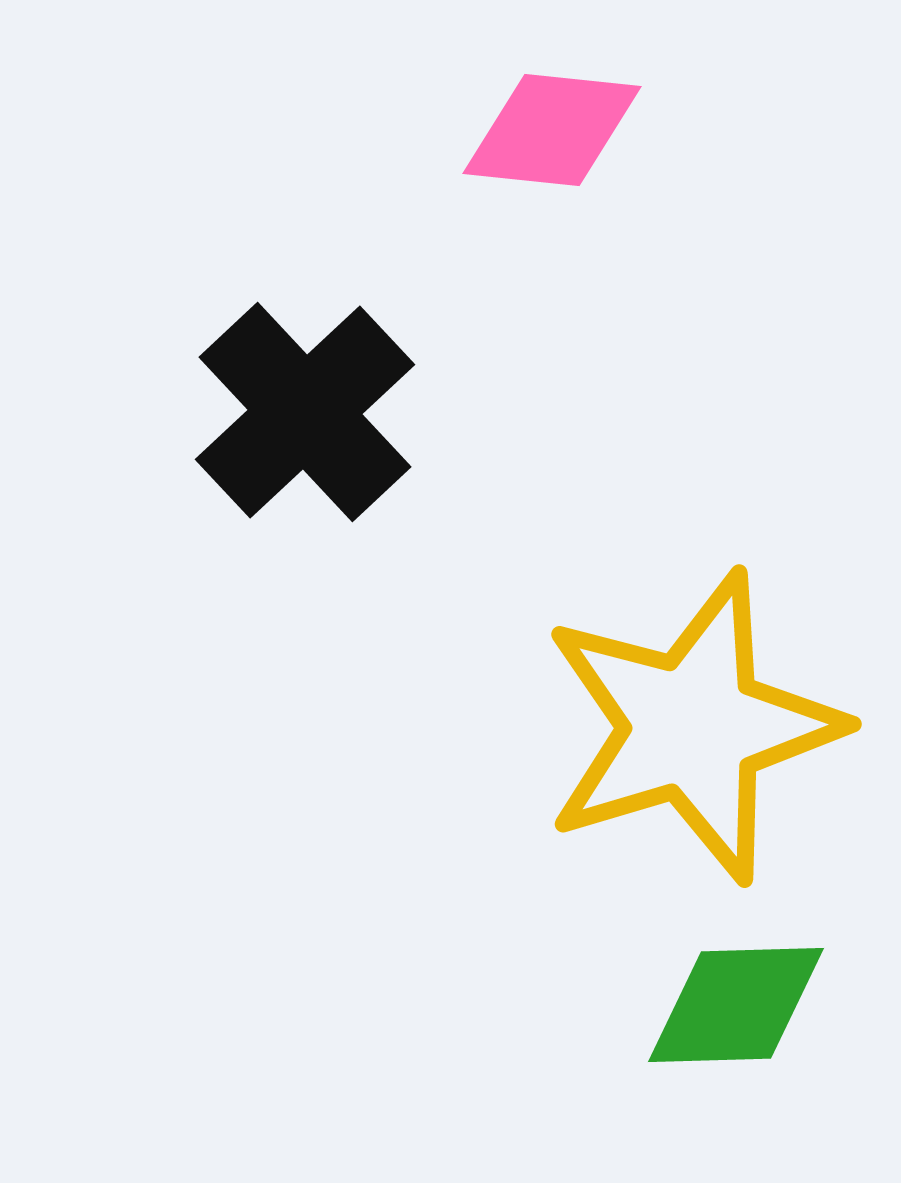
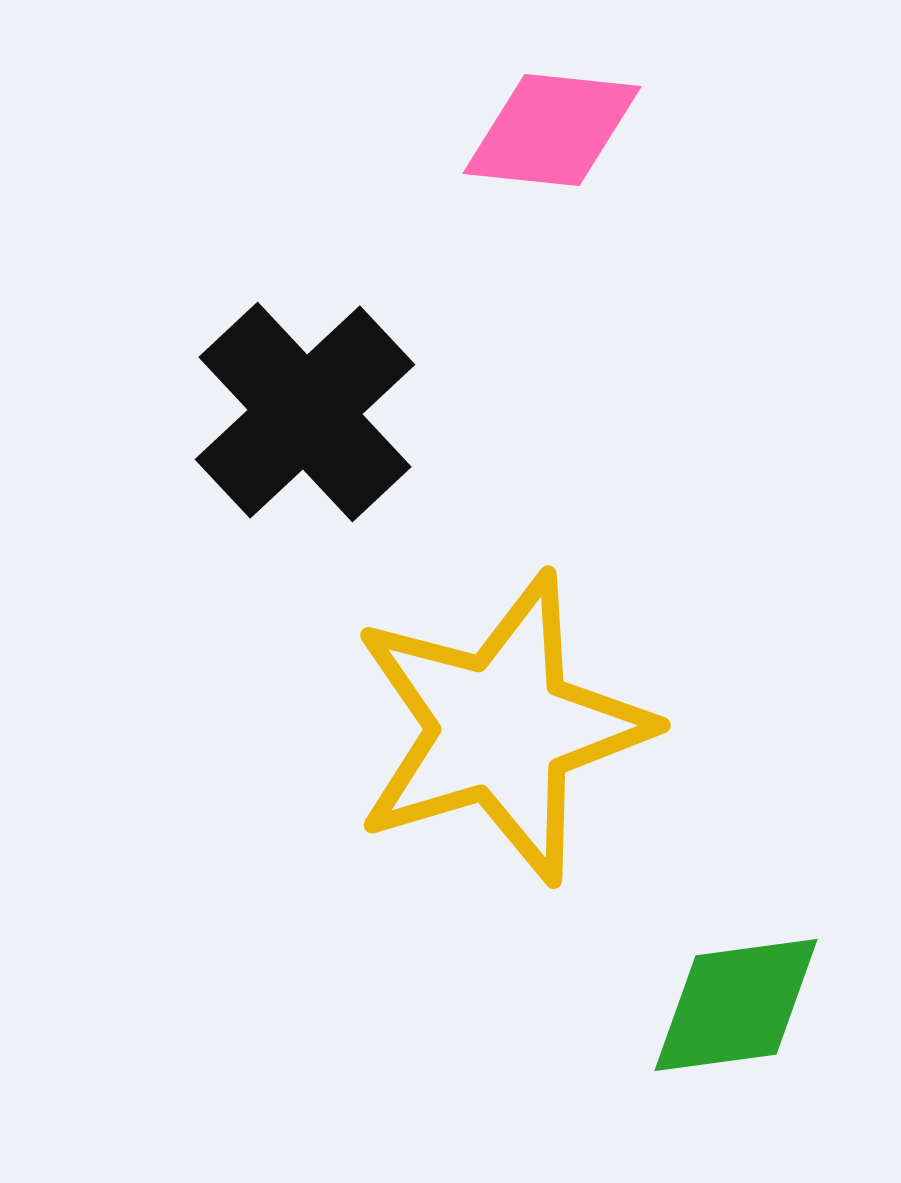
yellow star: moved 191 px left, 1 px down
green diamond: rotated 6 degrees counterclockwise
